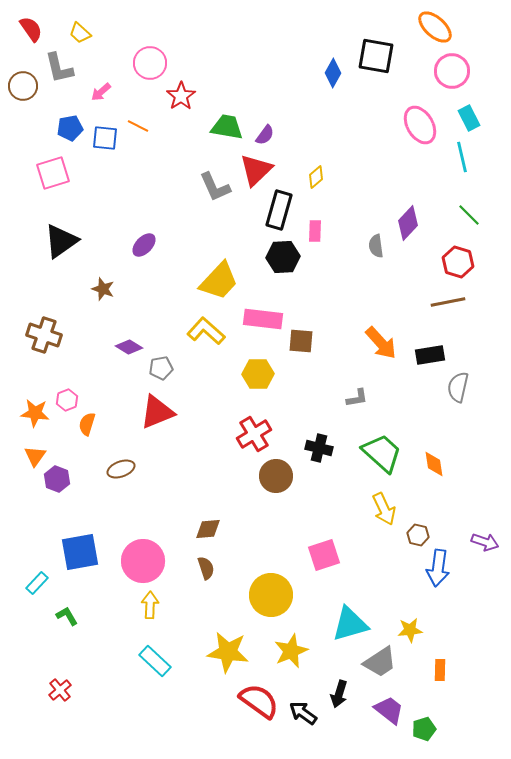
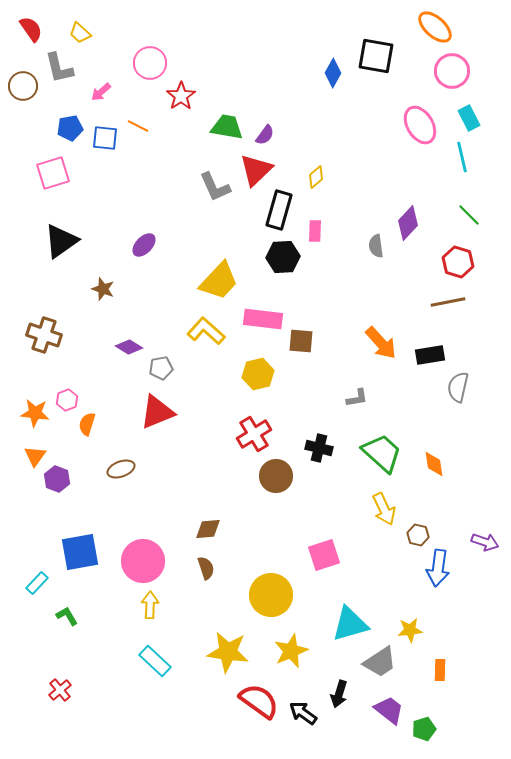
yellow hexagon at (258, 374): rotated 12 degrees counterclockwise
